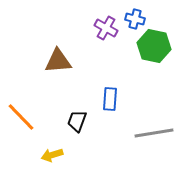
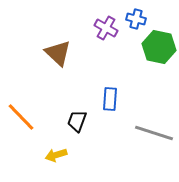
blue cross: moved 1 px right
green hexagon: moved 5 px right, 1 px down
brown triangle: moved 8 px up; rotated 48 degrees clockwise
gray line: rotated 27 degrees clockwise
yellow arrow: moved 4 px right
